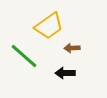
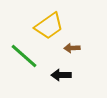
black arrow: moved 4 px left, 2 px down
